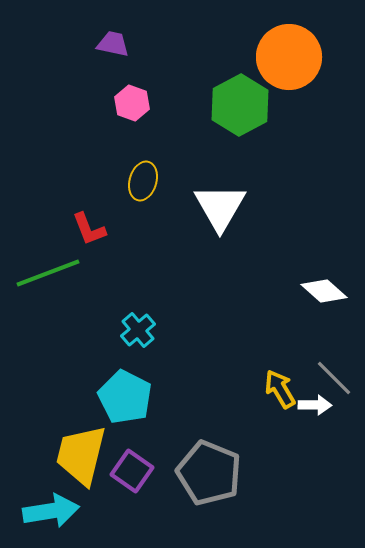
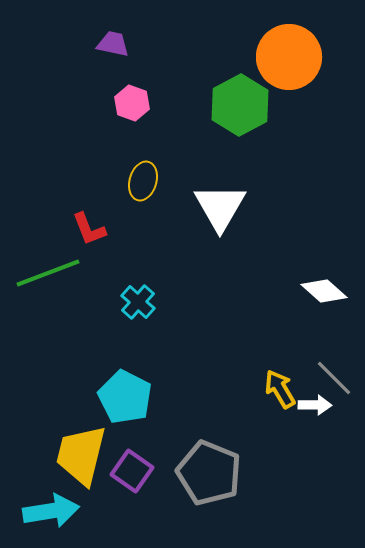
cyan cross: moved 28 px up; rotated 8 degrees counterclockwise
